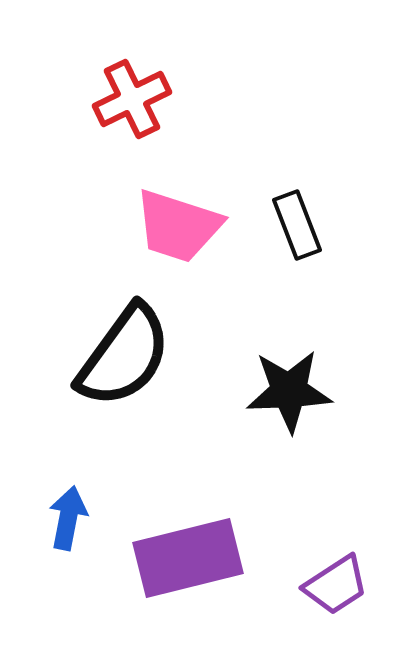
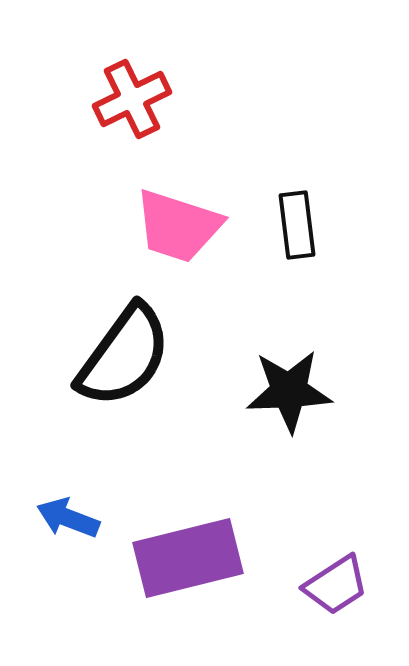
black rectangle: rotated 14 degrees clockwise
blue arrow: rotated 80 degrees counterclockwise
